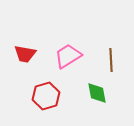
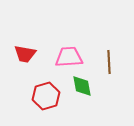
pink trapezoid: moved 1 px right, 1 px down; rotated 28 degrees clockwise
brown line: moved 2 px left, 2 px down
green diamond: moved 15 px left, 7 px up
